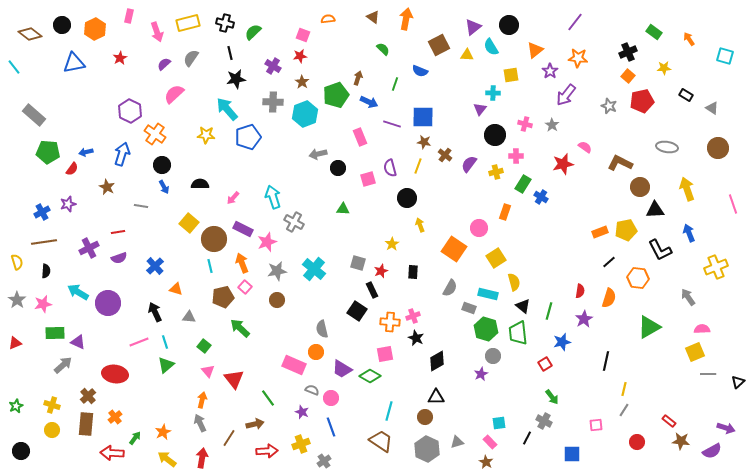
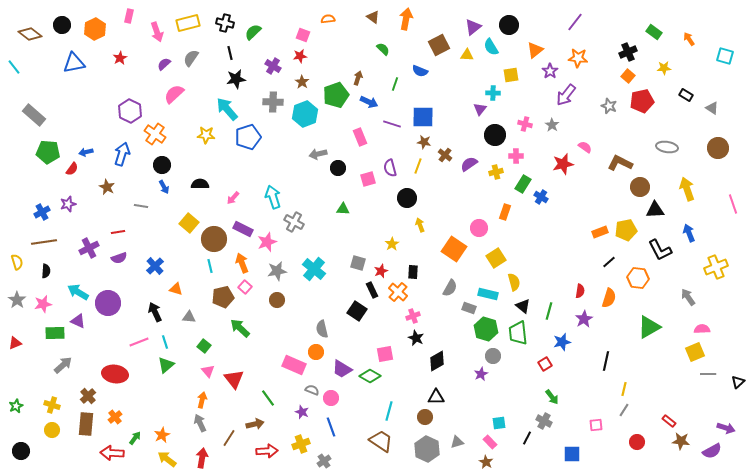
purple semicircle at (469, 164): rotated 18 degrees clockwise
orange cross at (390, 322): moved 8 px right, 30 px up; rotated 36 degrees clockwise
purple triangle at (78, 342): moved 21 px up
orange star at (163, 432): moved 1 px left, 3 px down
